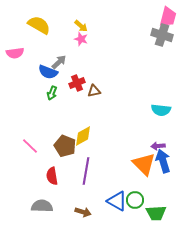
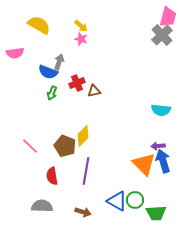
gray cross: rotated 30 degrees clockwise
gray arrow: rotated 28 degrees counterclockwise
yellow diamond: rotated 15 degrees counterclockwise
